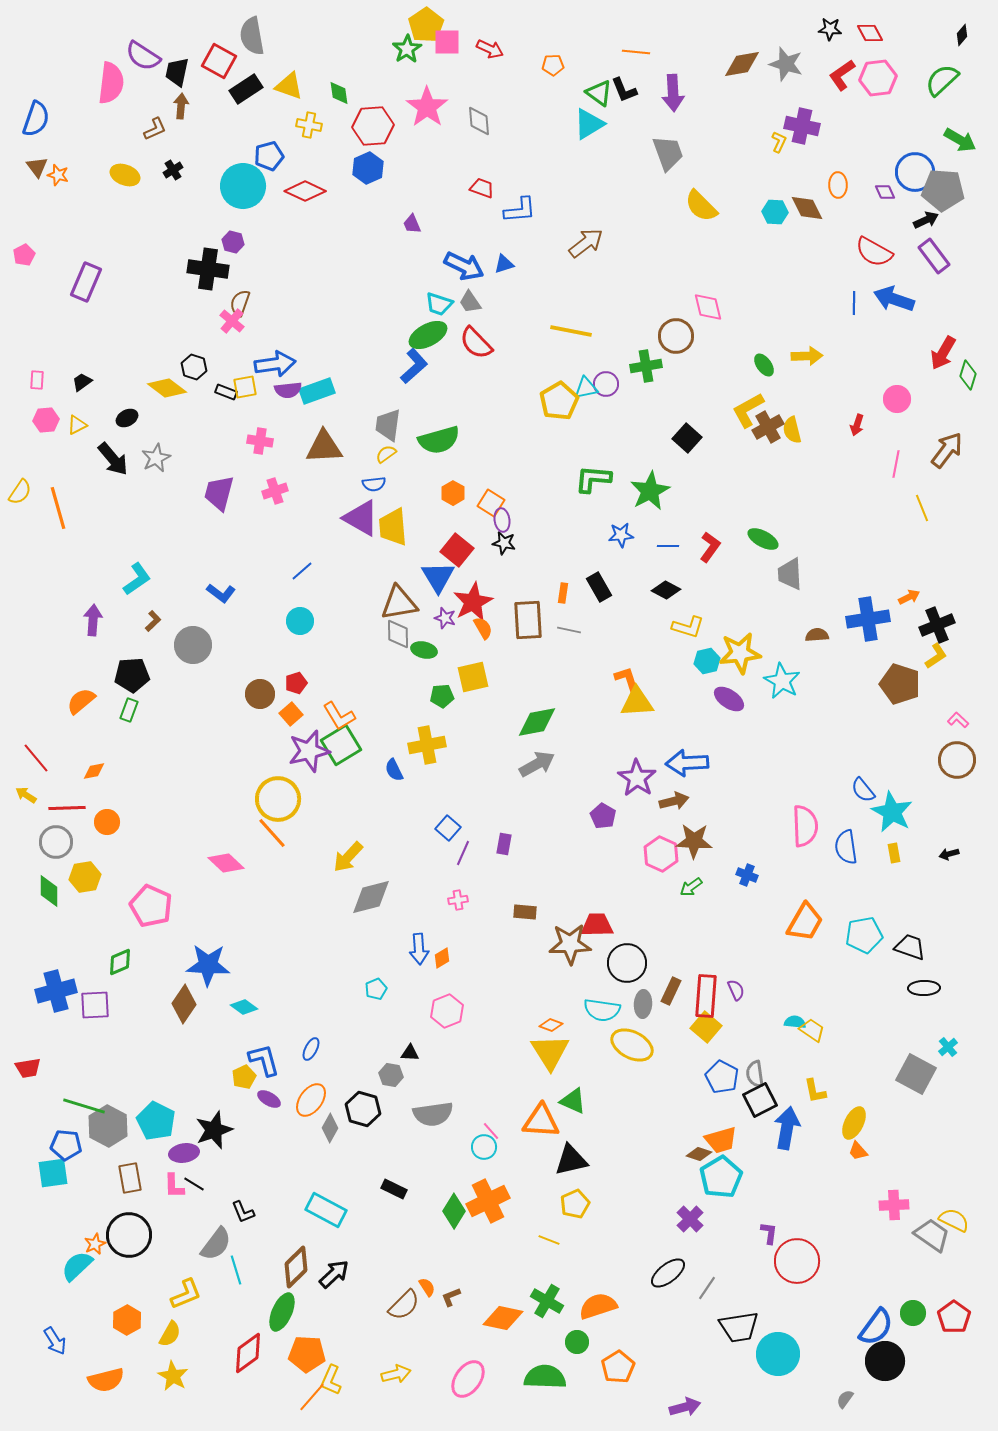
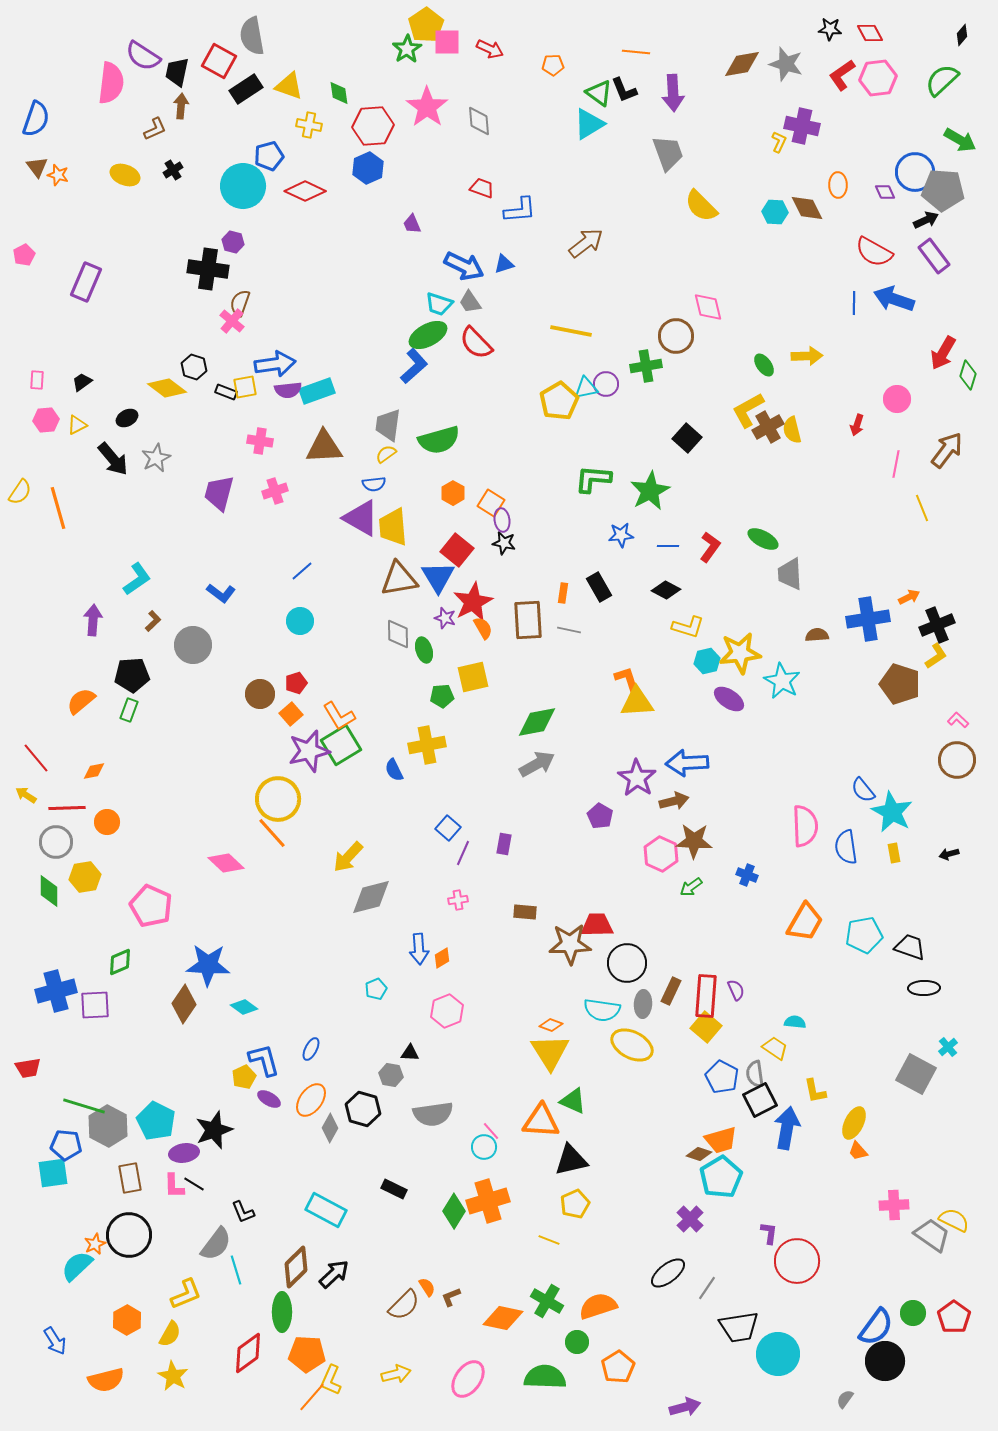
brown triangle at (399, 603): moved 24 px up
green ellipse at (424, 650): rotated 60 degrees clockwise
purple pentagon at (603, 816): moved 3 px left
yellow trapezoid at (812, 1030): moved 37 px left, 18 px down
orange cross at (488, 1201): rotated 9 degrees clockwise
green ellipse at (282, 1312): rotated 24 degrees counterclockwise
